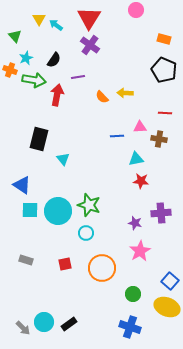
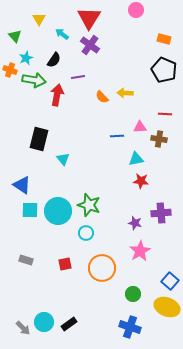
cyan arrow at (56, 25): moved 6 px right, 9 px down
red line at (165, 113): moved 1 px down
